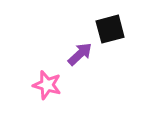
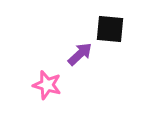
black square: rotated 20 degrees clockwise
